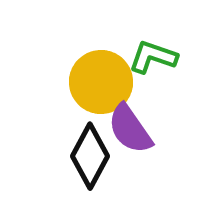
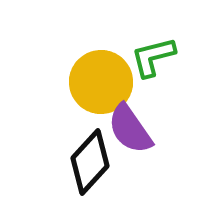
green L-shape: rotated 33 degrees counterclockwise
black diamond: moved 6 px down; rotated 14 degrees clockwise
